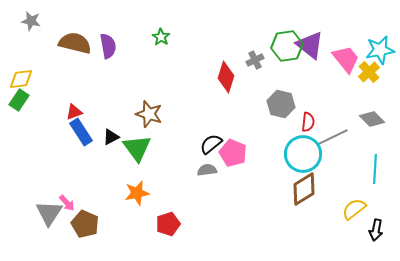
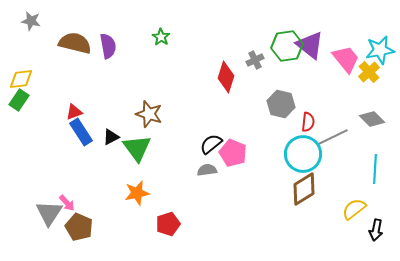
brown pentagon: moved 6 px left, 3 px down
